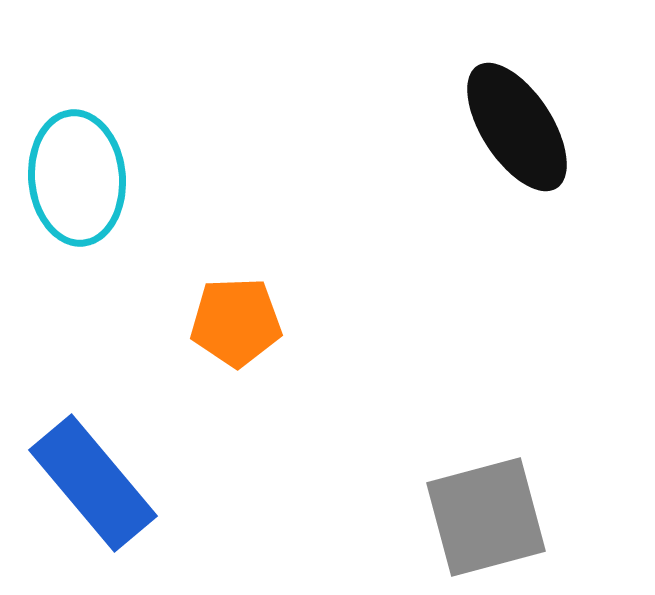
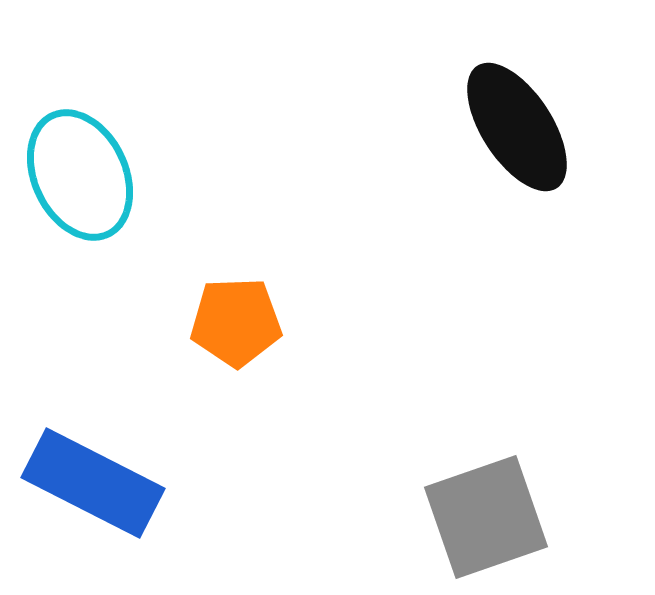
cyan ellipse: moved 3 px right, 3 px up; rotated 20 degrees counterclockwise
blue rectangle: rotated 23 degrees counterclockwise
gray square: rotated 4 degrees counterclockwise
